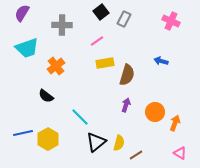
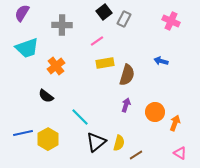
black square: moved 3 px right
